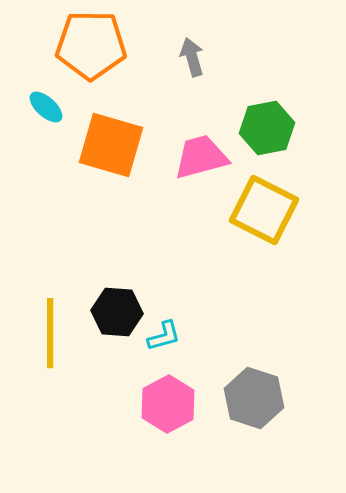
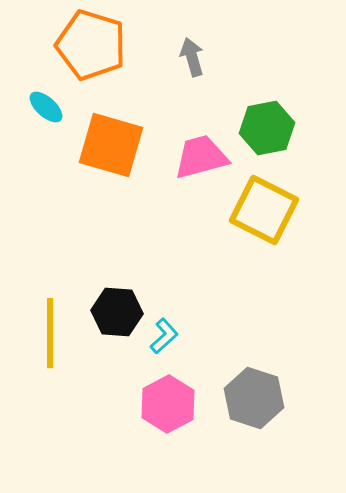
orange pentagon: rotated 16 degrees clockwise
cyan L-shape: rotated 27 degrees counterclockwise
